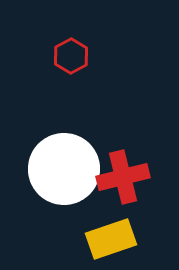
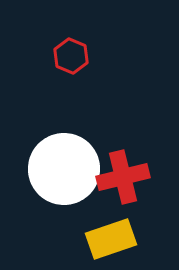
red hexagon: rotated 8 degrees counterclockwise
